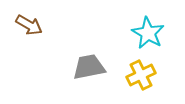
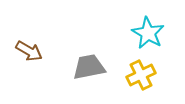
brown arrow: moved 26 px down
